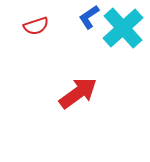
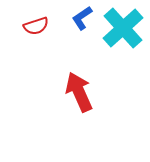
blue L-shape: moved 7 px left, 1 px down
red arrow: moved 1 px right, 1 px up; rotated 78 degrees counterclockwise
